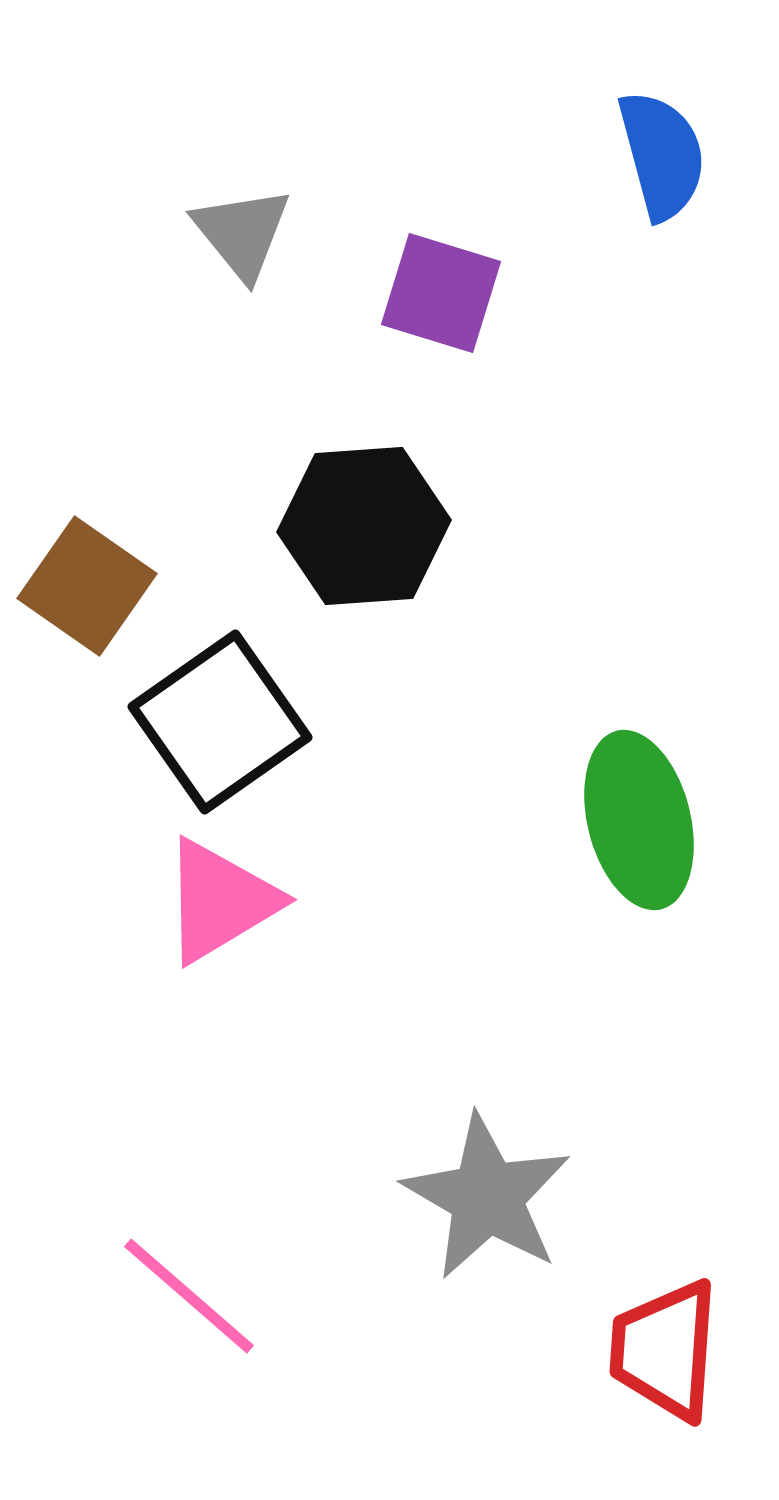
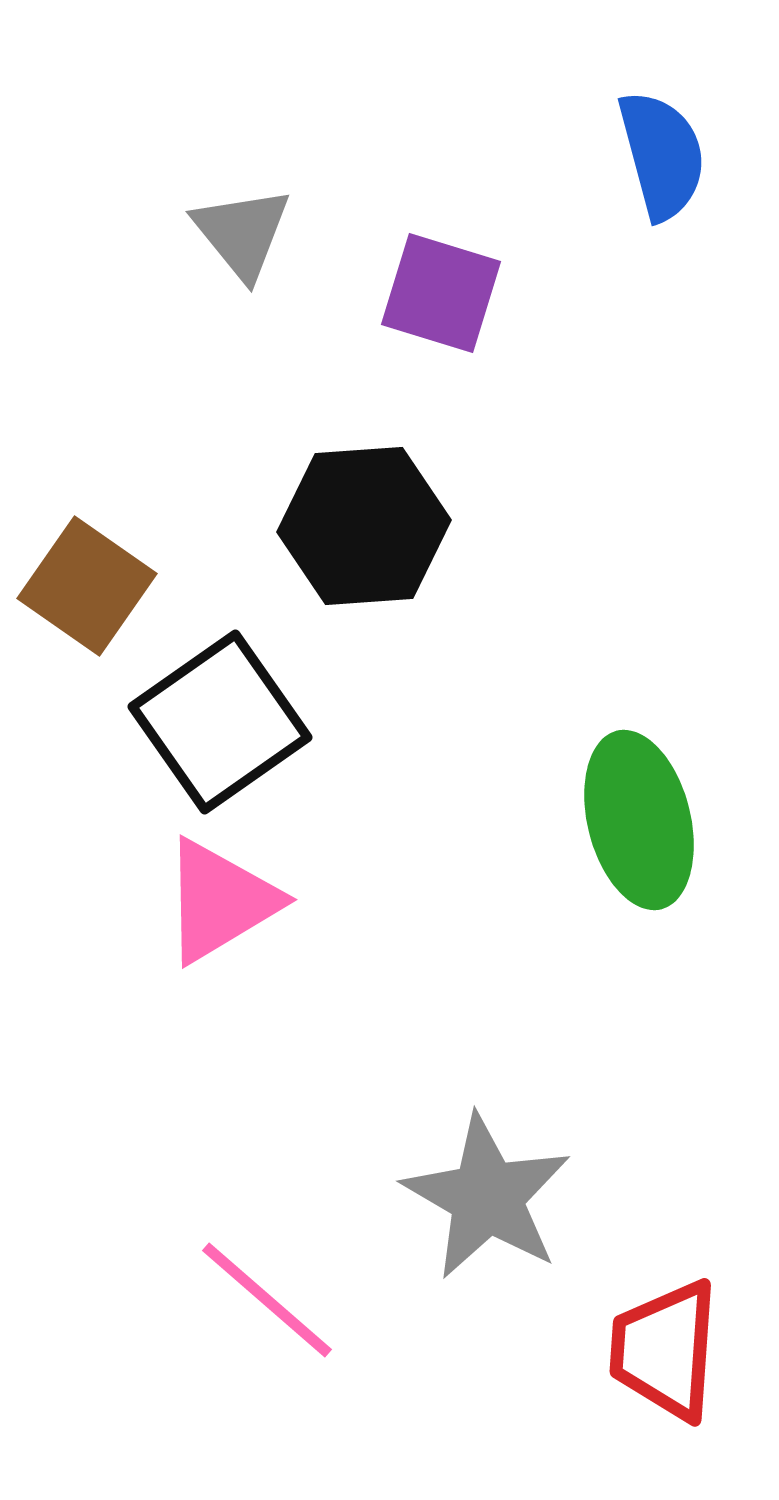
pink line: moved 78 px right, 4 px down
